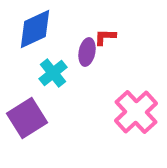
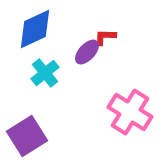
purple ellipse: rotated 32 degrees clockwise
cyan cross: moved 8 px left
pink cross: moved 6 px left; rotated 15 degrees counterclockwise
purple square: moved 18 px down
